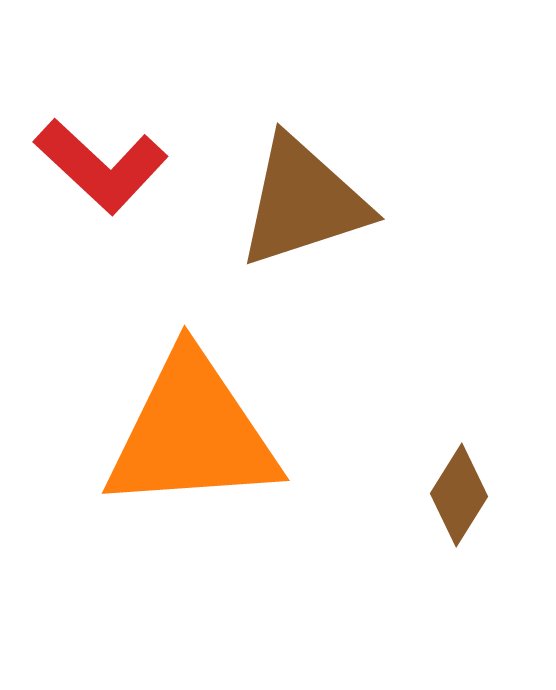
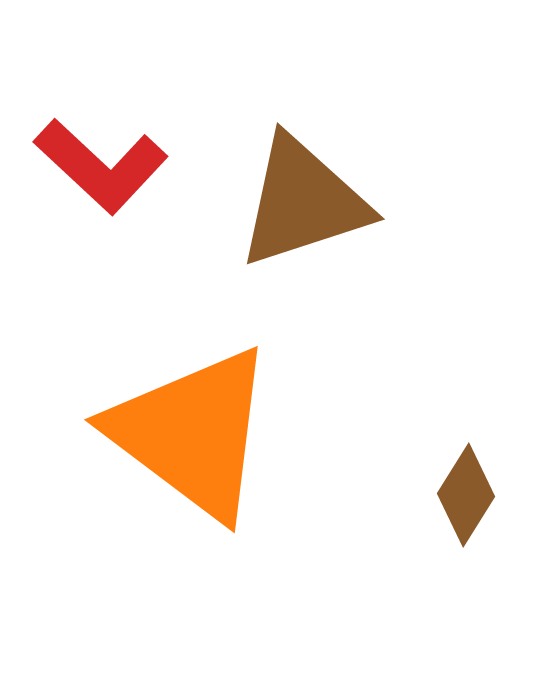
orange triangle: rotated 41 degrees clockwise
brown diamond: moved 7 px right
